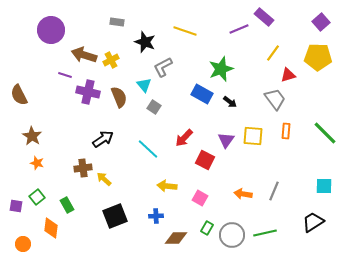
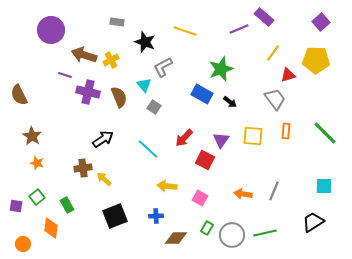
yellow pentagon at (318, 57): moved 2 px left, 3 px down
purple triangle at (226, 140): moved 5 px left
